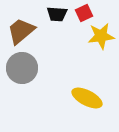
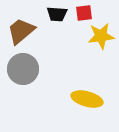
red square: rotated 18 degrees clockwise
gray circle: moved 1 px right, 1 px down
yellow ellipse: moved 1 px down; rotated 12 degrees counterclockwise
